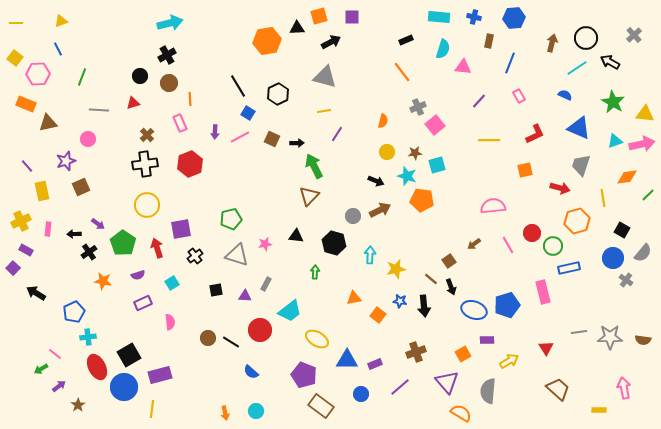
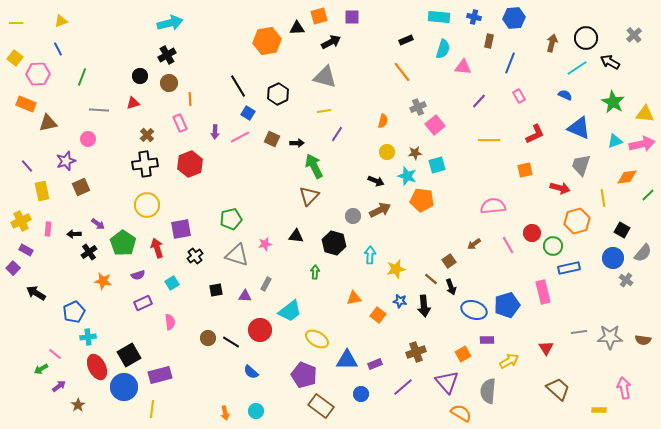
purple line at (400, 387): moved 3 px right
